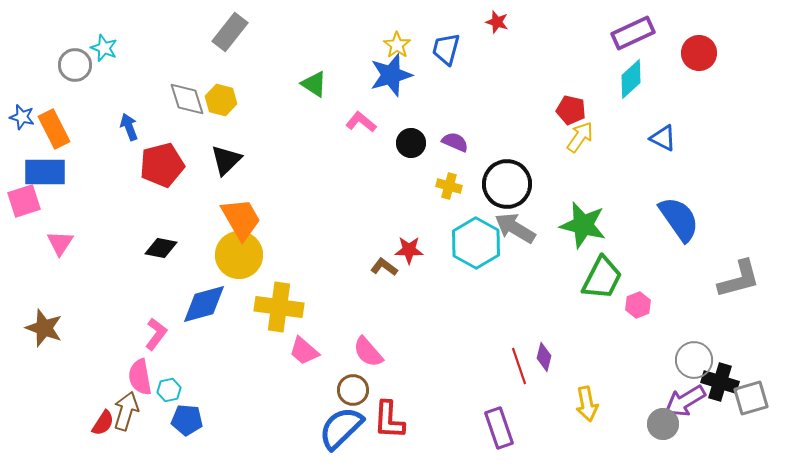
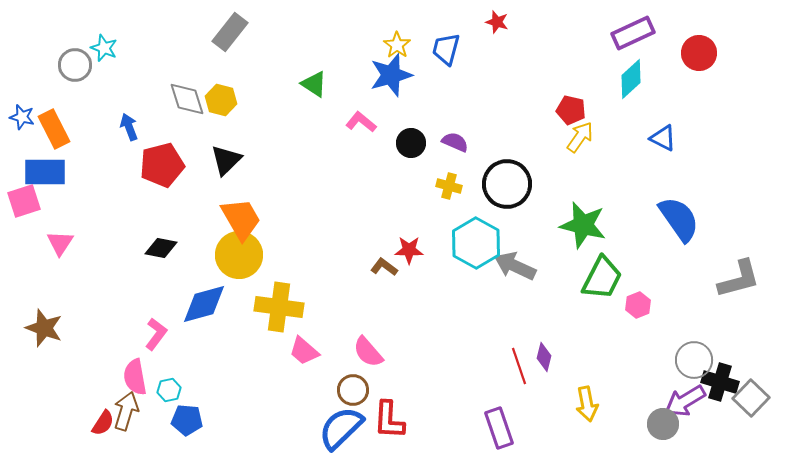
gray arrow at (515, 228): moved 38 px down; rotated 6 degrees counterclockwise
pink semicircle at (140, 377): moved 5 px left
gray square at (751, 398): rotated 30 degrees counterclockwise
